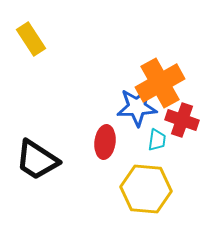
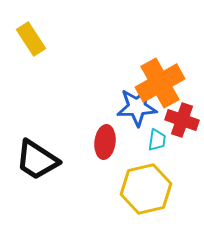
yellow hexagon: rotated 18 degrees counterclockwise
